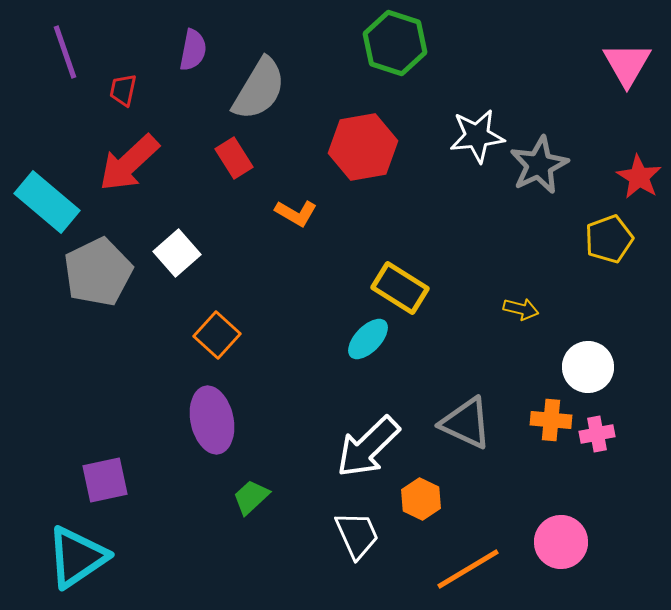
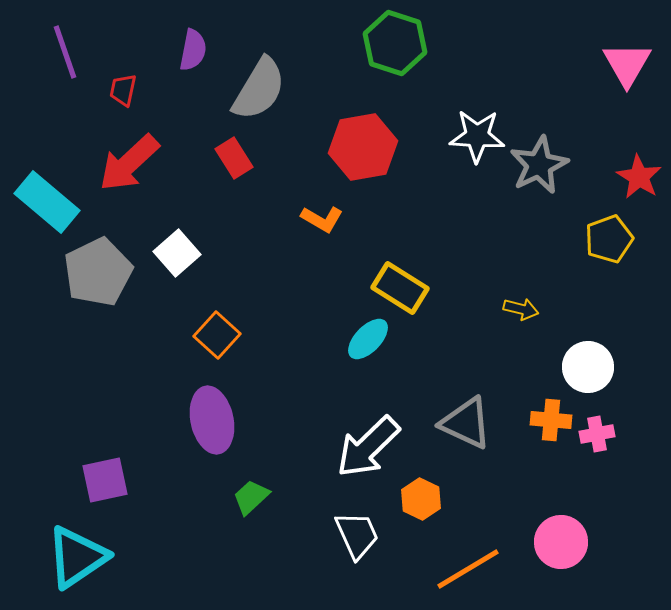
white star: rotated 10 degrees clockwise
orange L-shape: moved 26 px right, 6 px down
